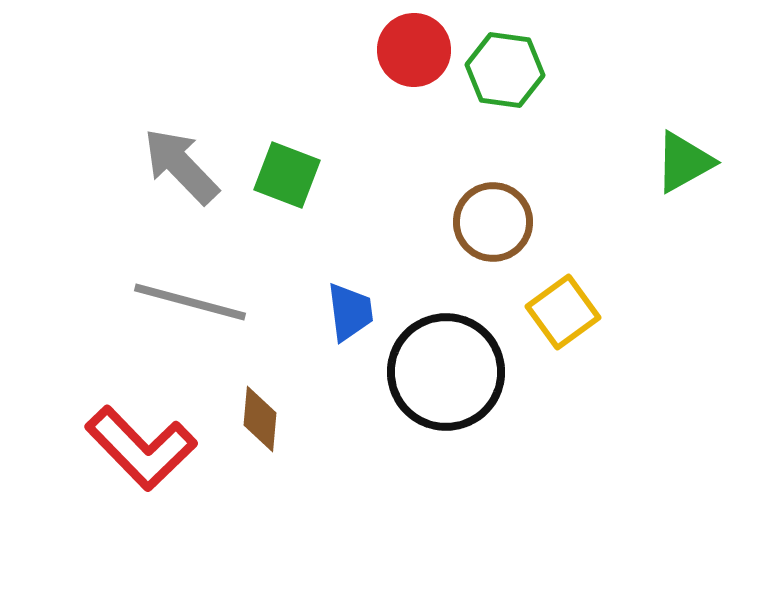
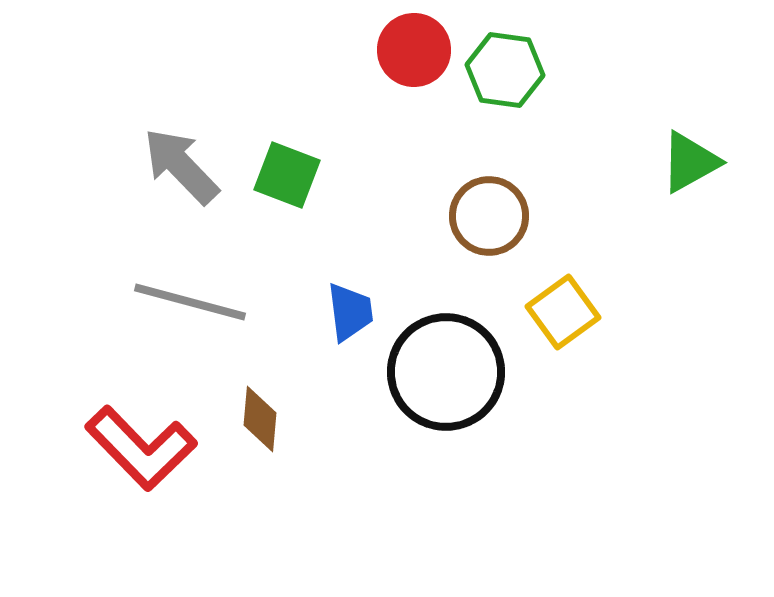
green triangle: moved 6 px right
brown circle: moved 4 px left, 6 px up
